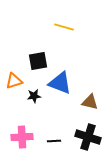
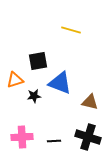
yellow line: moved 7 px right, 3 px down
orange triangle: moved 1 px right, 1 px up
